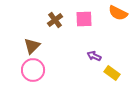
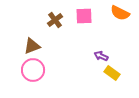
orange semicircle: moved 2 px right
pink square: moved 3 px up
brown triangle: rotated 24 degrees clockwise
purple arrow: moved 7 px right
